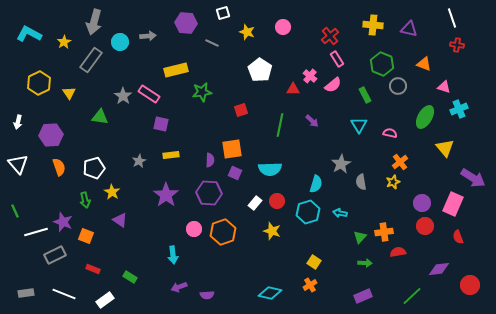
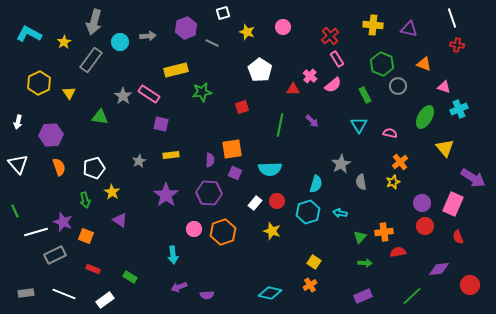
purple hexagon at (186, 23): moved 5 px down; rotated 25 degrees counterclockwise
red square at (241, 110): moved 1 px right, 3 px up
